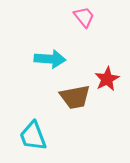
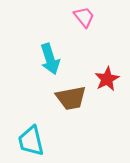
cyan arrow: rotated 68 degrees clockwise
brown trapezoid: moved 4 px left, 1 px down
cyan trapezoid: moved 2 px left, 5 px down; rotated 8 degrees clockwise
